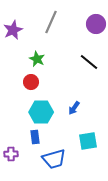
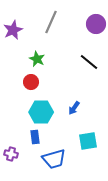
purple cross: rotated 16 degrees clockwise
